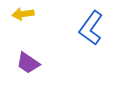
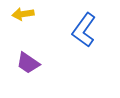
blue L-shape: moved 7 px left, 2 px down
